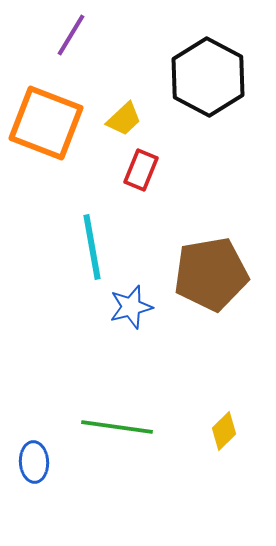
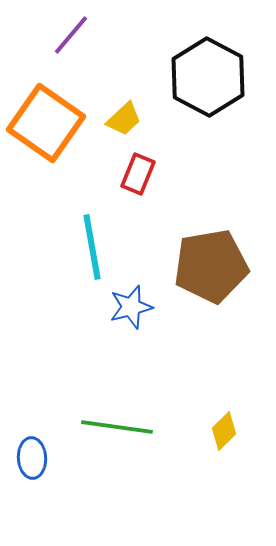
purple line: rotated 9 degrees clockwise
orange square: rotated 14 degrees clockwise
red rectangle: moved 3 px left, 4 px down
brown pentagon: moved 8 px up
blue ellipse: moved 2 px left, 4 px up
